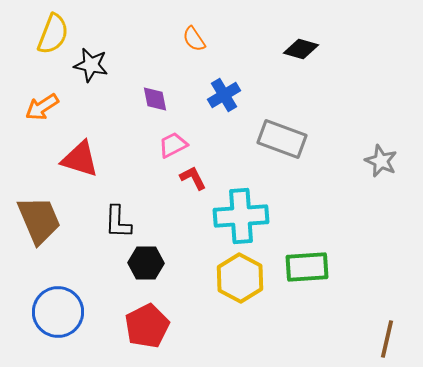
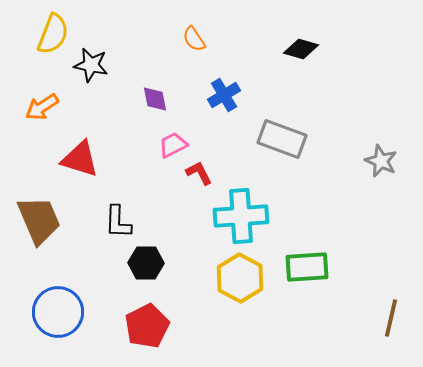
red L-shape: moved 6 px right, 5 px up
brown line: moved 4 px right, 21 px up
